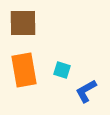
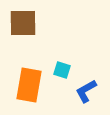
orange rectangle: moved 5 px right, 15 px down; rotated 20 degrees clockwise
